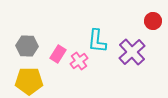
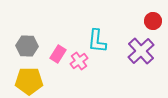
purple cross: moved 9 px right, 1 px up
